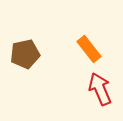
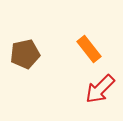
red arrow: rotated 112 degrees counterclockwise
